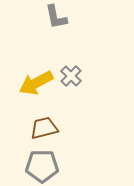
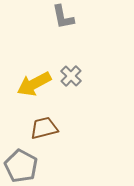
gray L-shape: moved 7 px right
yellow arrow: moved 2 px left, 1 px down
gray pentagon: moved 21 px left; rotated 28 degrees clockwise
